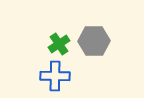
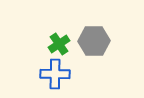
blue cross: moved 2 px up
